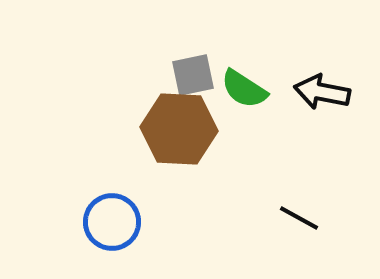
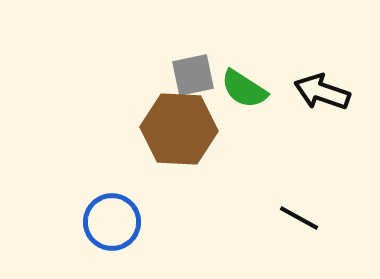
black arrow: rotated 8 degrees clockwise
